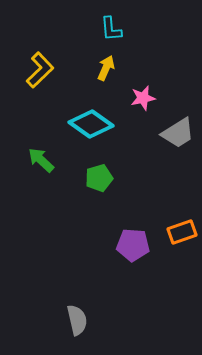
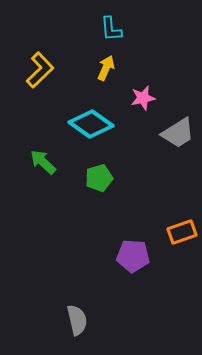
green arrow: moved 2 px right, 2 px down
purple pentagon: moved 11 px down
